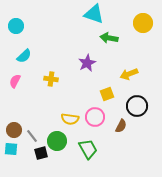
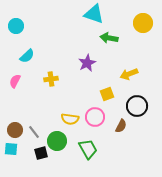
cyan semicircle: moved 3 px right
yellow cross: rotated 16 degrees counterclockwise
brown circle: moved 1 px right
gray line: moved 2 px right, 4 px up
